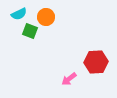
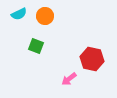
orange circle: moved 1 px left, 1 px up
green square: moved 6 px right, 15 px down
red hexagon: moved 4 px left, 3 px up; rotated 15 degrees clockwise
